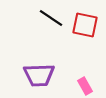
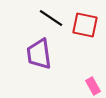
purple trapezoid: moved 21 px up; rotated 84 degrees clockwise
pink rectangle: moved 8 px right
